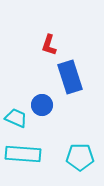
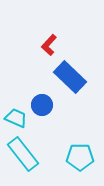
red L-shape: rotated 25 degrees clockwise
blue rectangle: rotated 28 degrees counterclockwise
cyan rectangle: rotated 48 degrees clockwise
